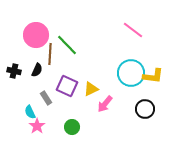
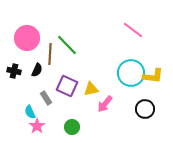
pink circle: moved 9 px left, 3 px down
yellow triangle: rotated 14 degrees clockwise
